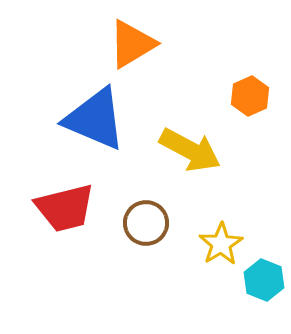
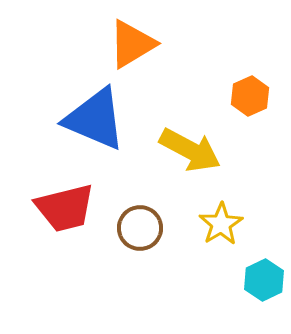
brown circle: moved 6 px left, 5 px down
yellow star: moved 20 px up
cyan hexagon: rotated 12 degrees clockwise
